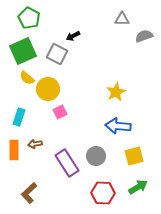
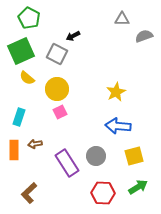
green square: moved 2 px left
yellow circle: moved 9 px right
